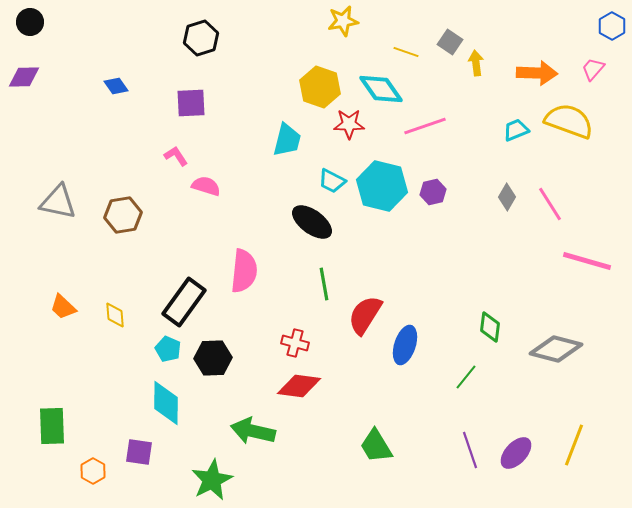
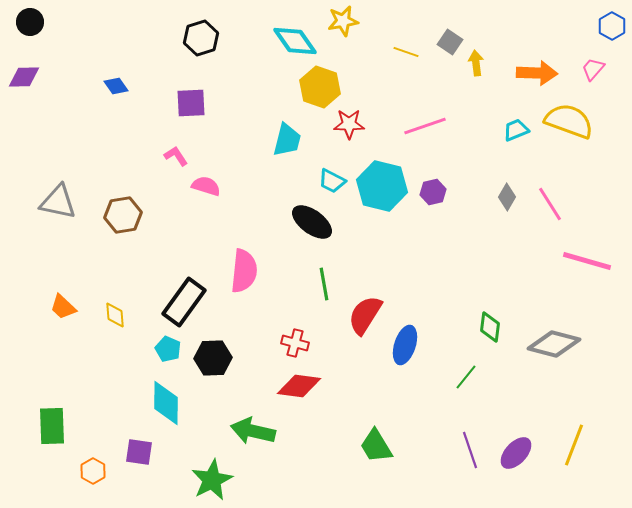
cyan diamond at (381, 89): moved 86 px left, 48 px up
gray diamond at (556, 349): moved 2 px left, 5 px up
